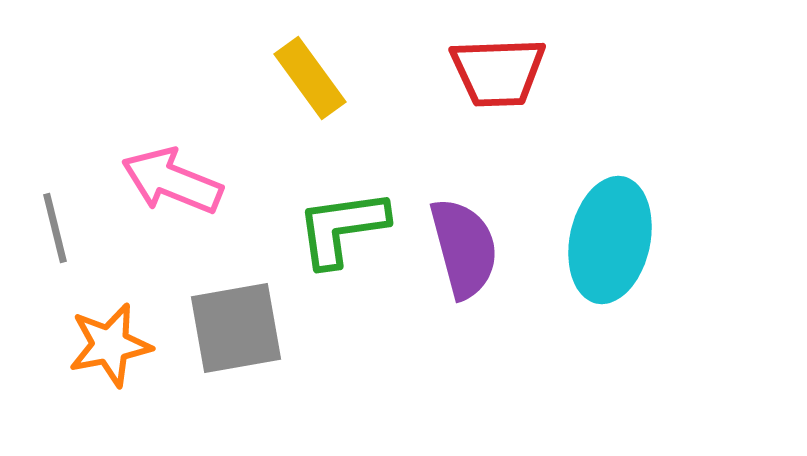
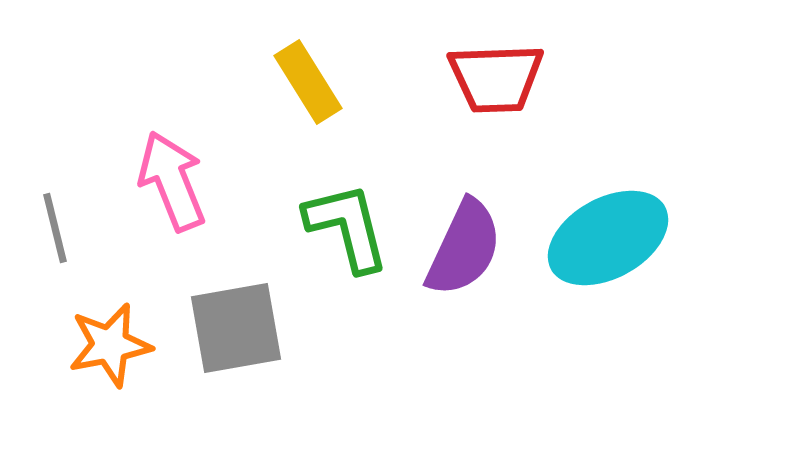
red trapezoid: moved 2 px left, 6 px down
yellow rectangle: moved 2 px left, 4 px down; rotated 4 degrees clockwise
pink arrow: rotated 46 degrees clockwise
green L-shape: moved 5 px right, 1 px up; rotated 84 degrees clockwise
cyan ellipse: moved 2 px left, 2 px up; rotated 49 degrees clockwise
purple semicircle: rotated 40 degrees clockwise
